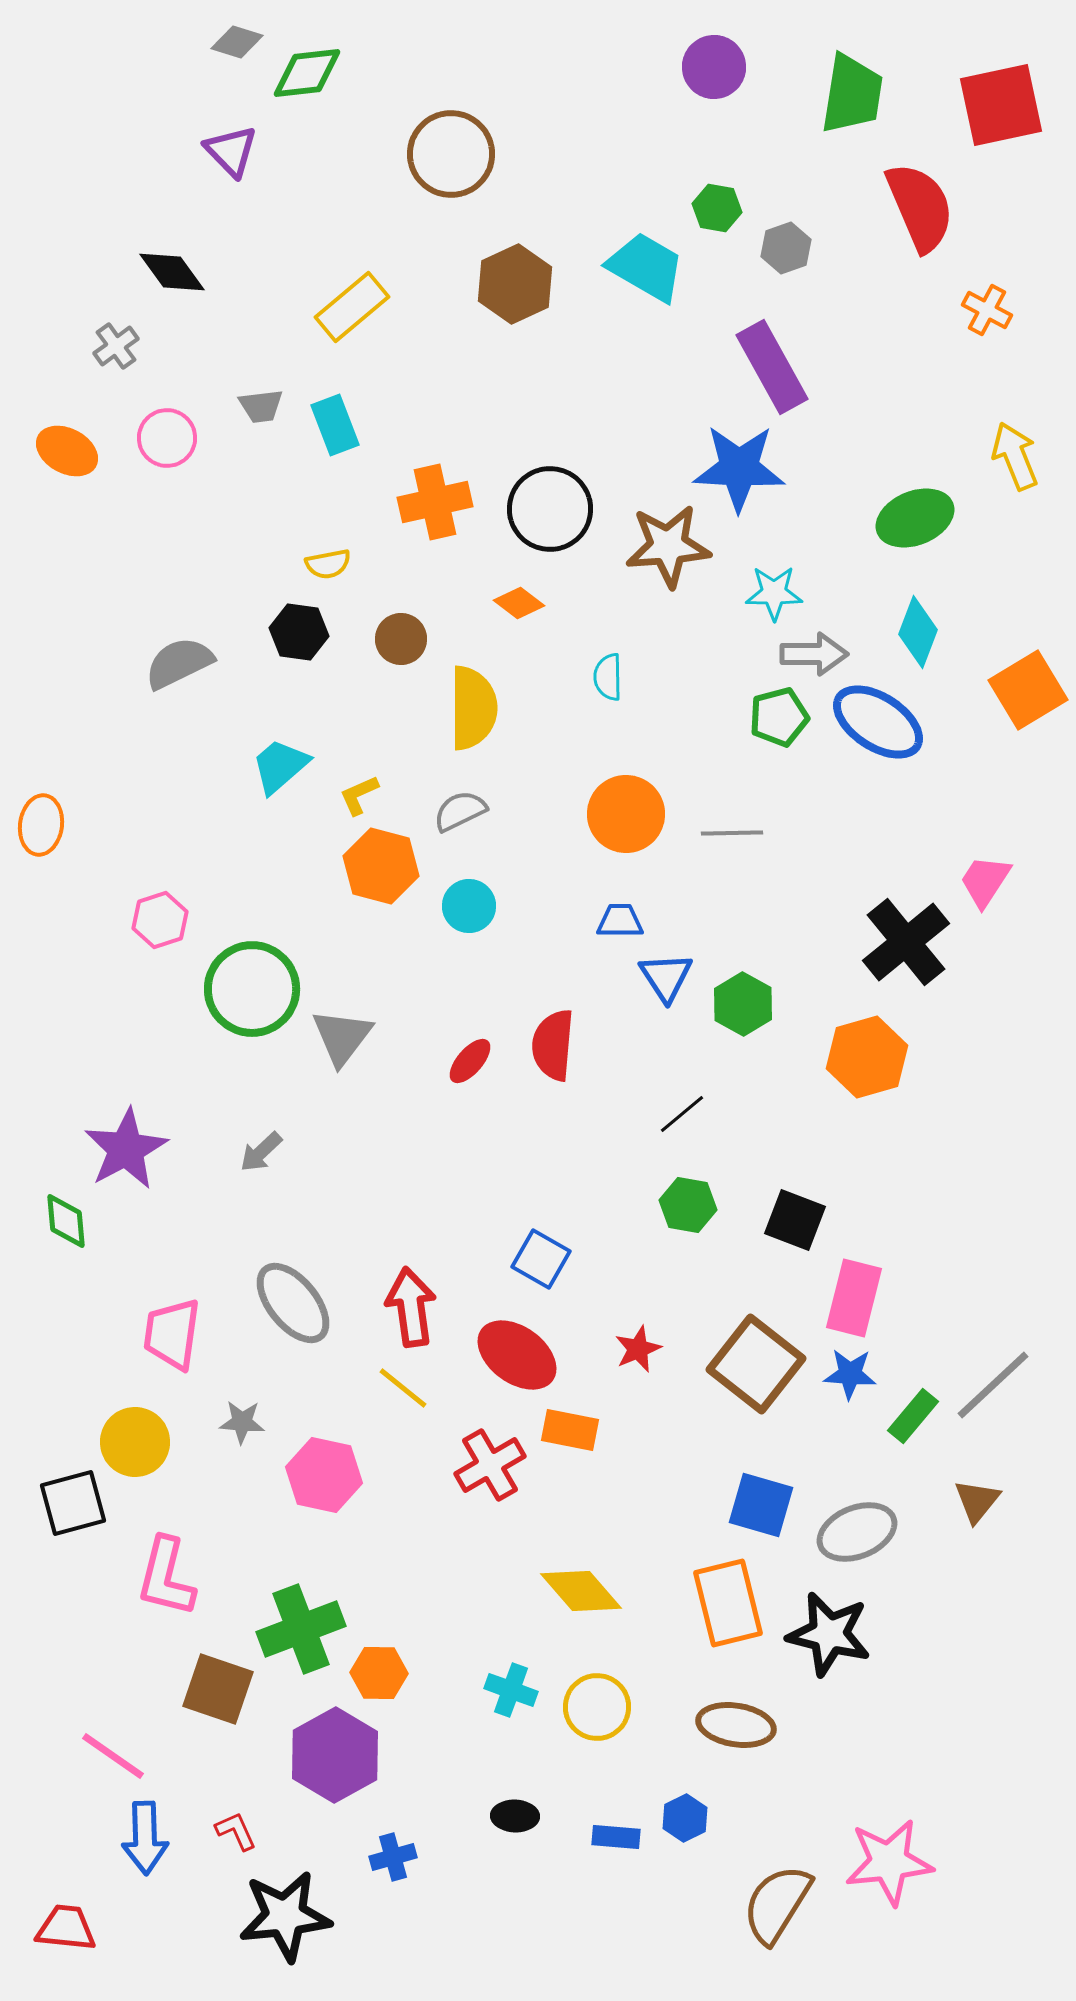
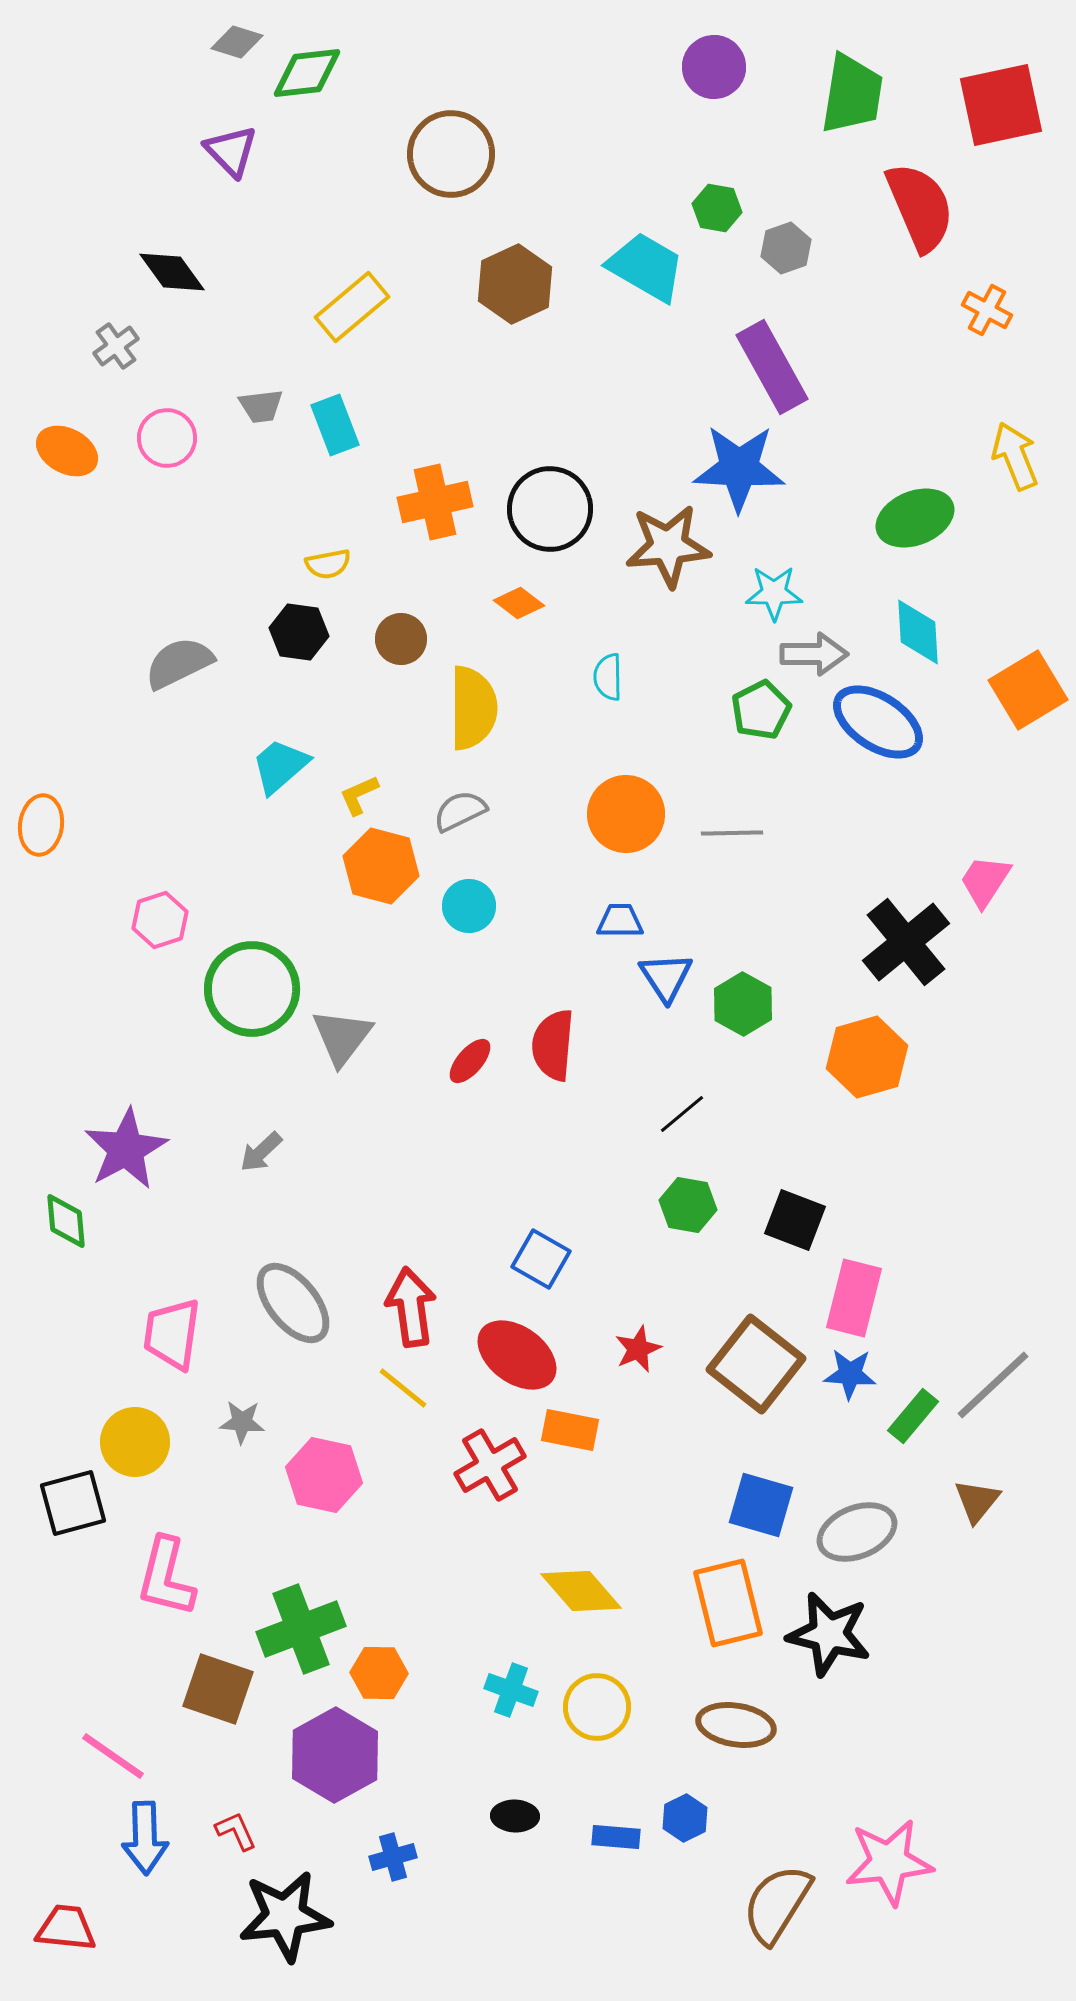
cyan diamond at (918, 632): rotated 24 degrees counterclockwise
green pentagon at (779, 717): moved 18 px left, 7 px up; rotated 12 degrees counterclockwise
